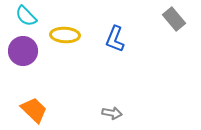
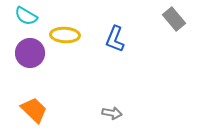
cyan semicircle: rotated 15 degrees counterclockwise
purple circle: moved 7 px right, 2 px down
